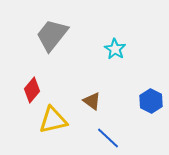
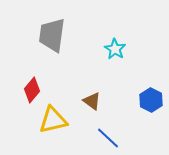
gray trapezoid: rotated 30 degrees counterclockwise
blue hexagon: moved 1 px up
